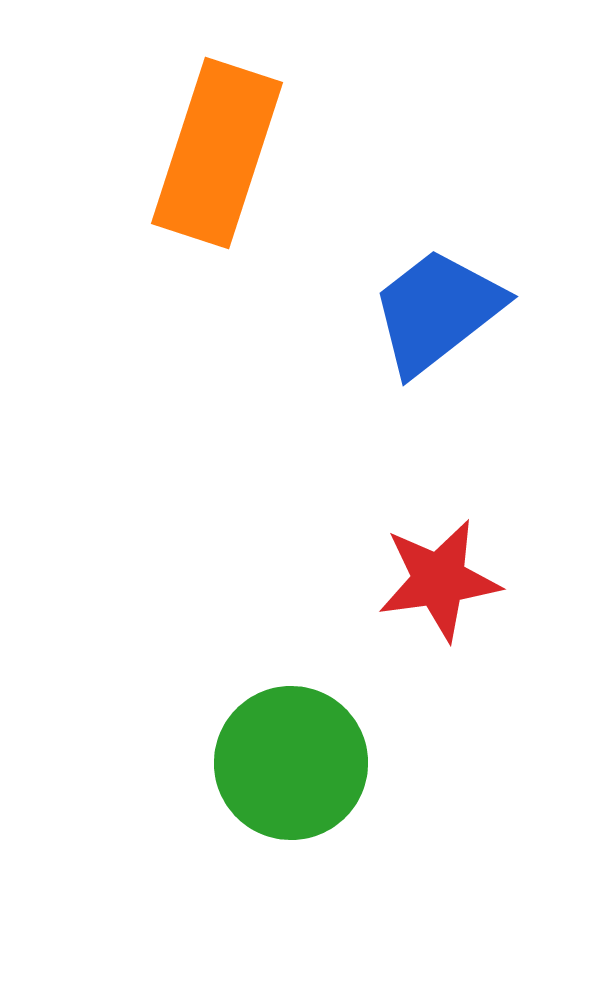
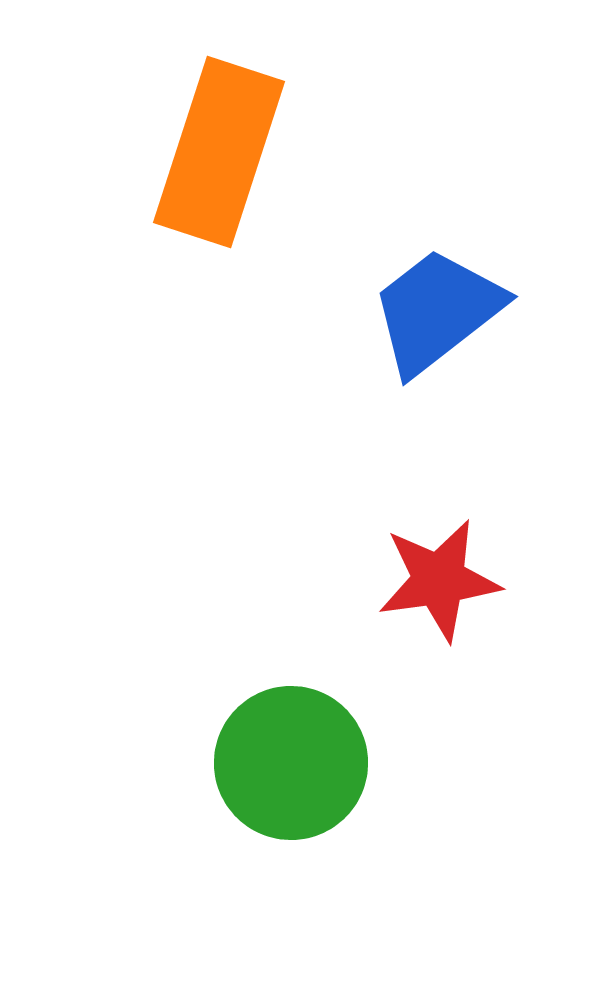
orange rectangle: moved 2 px right, 1 px up
